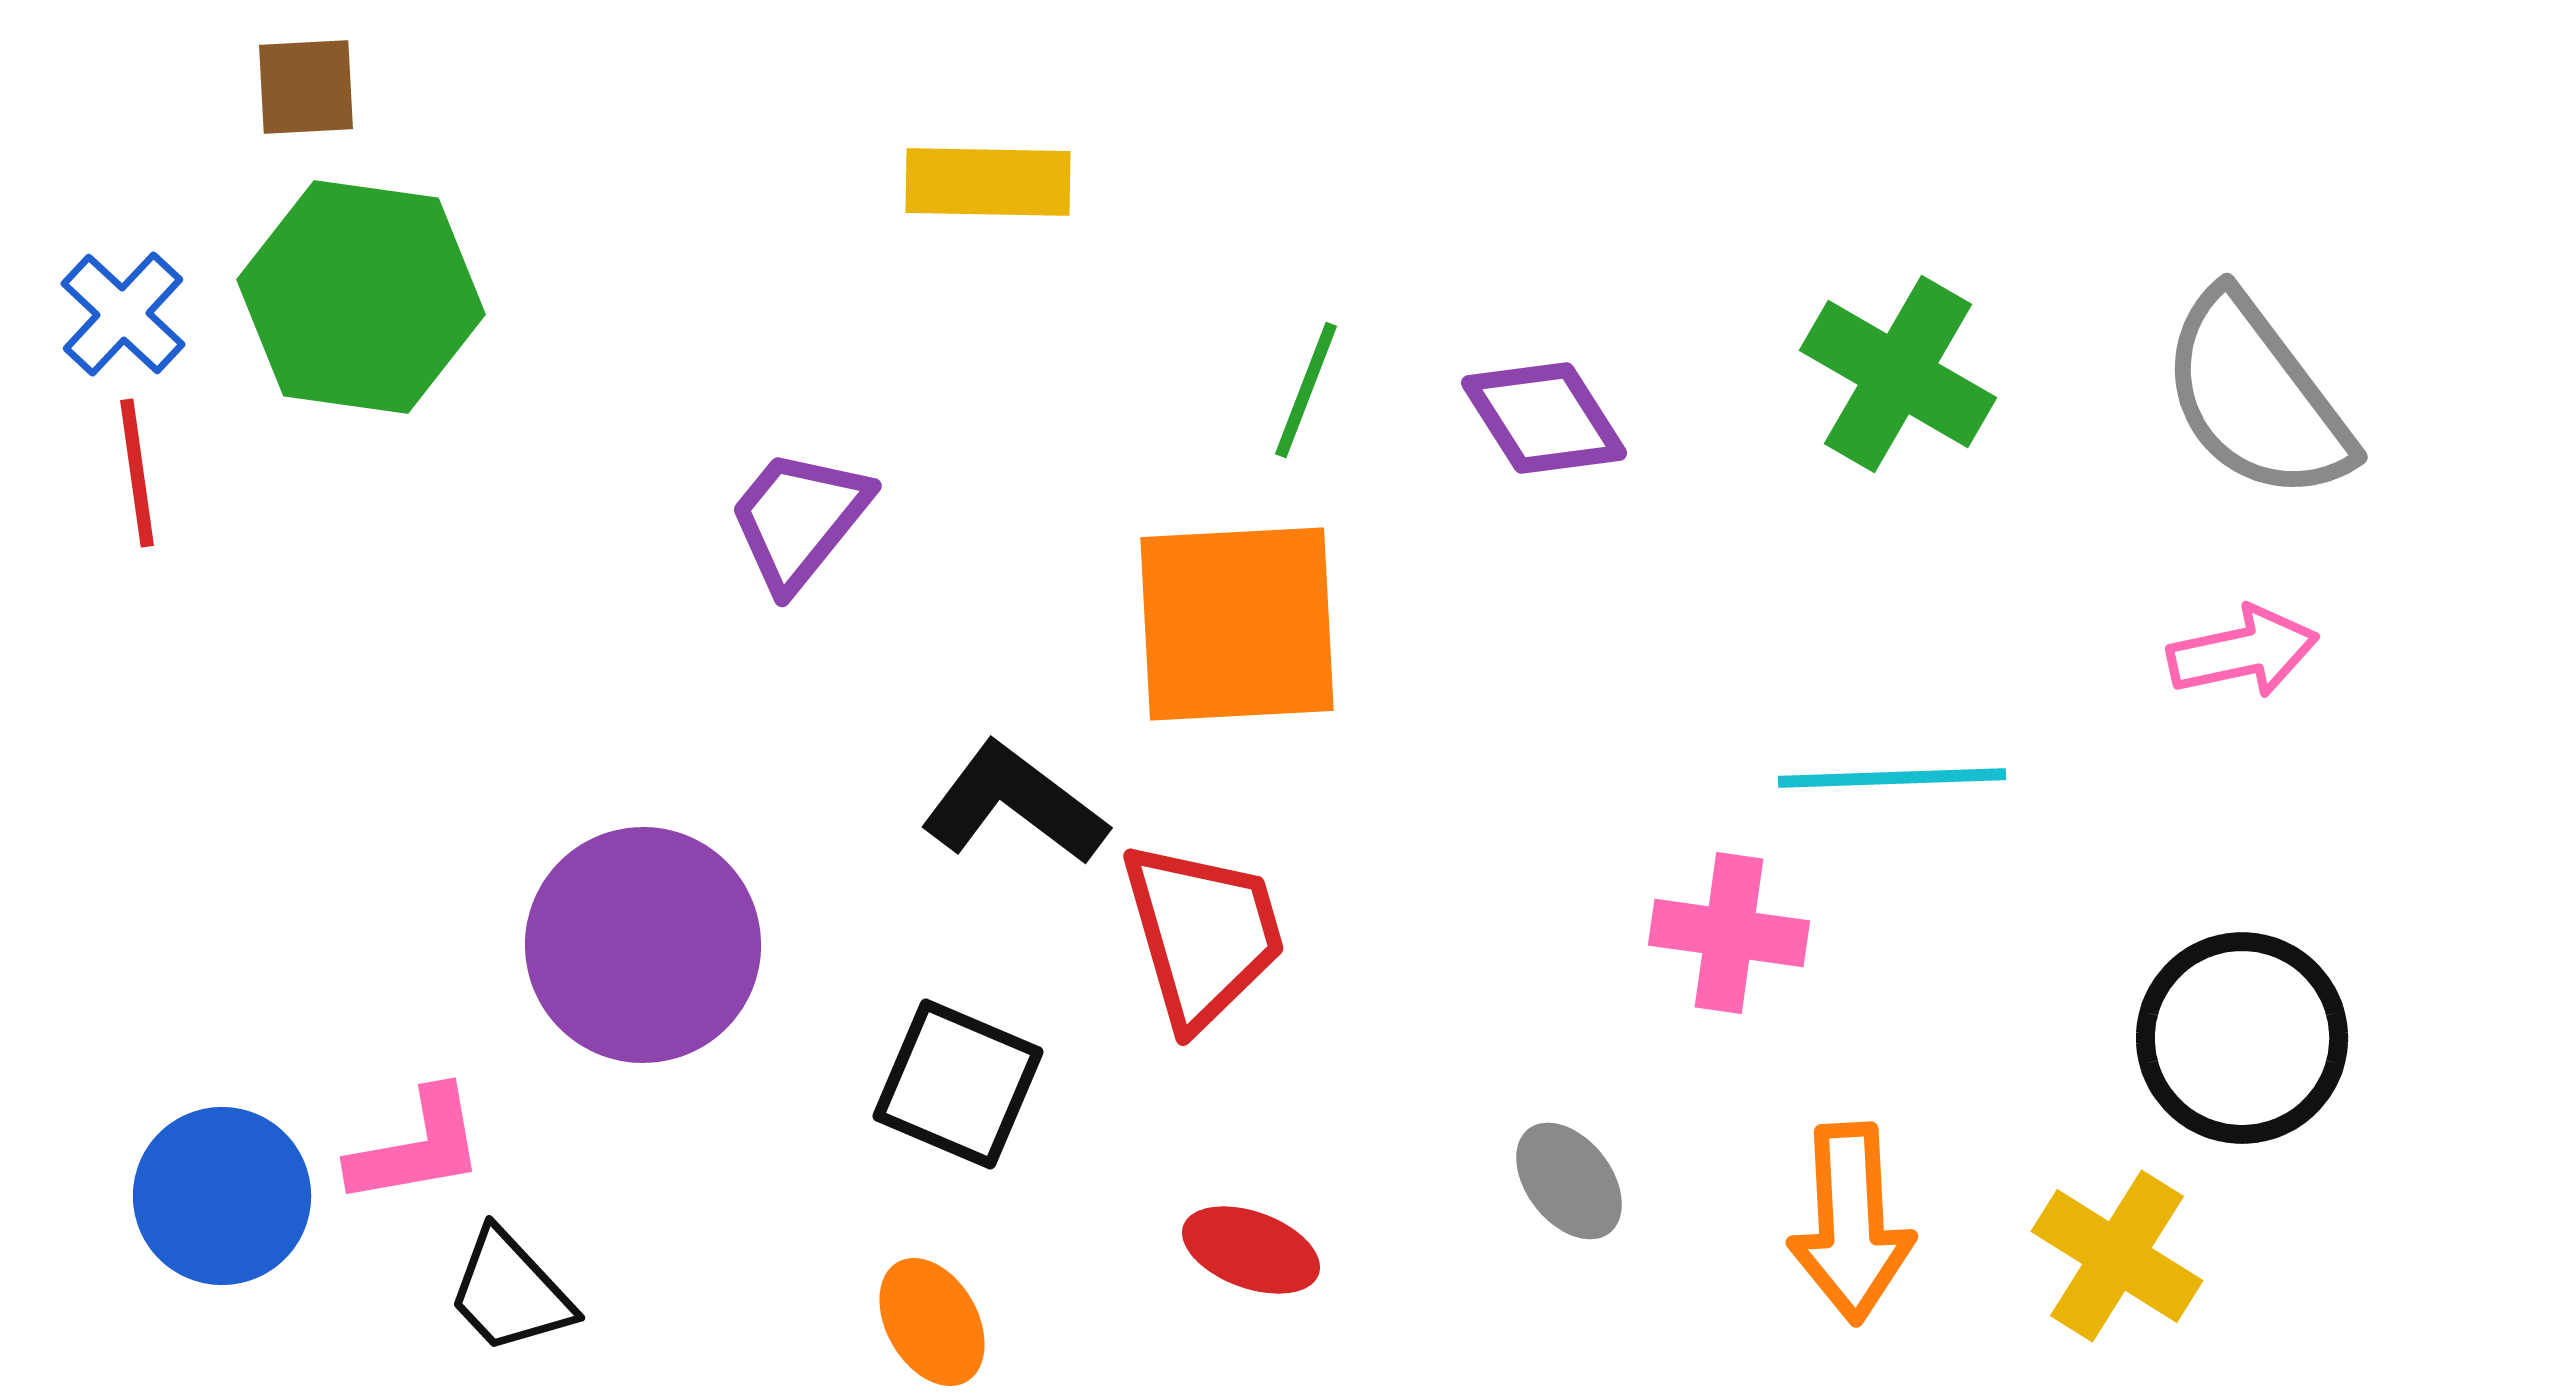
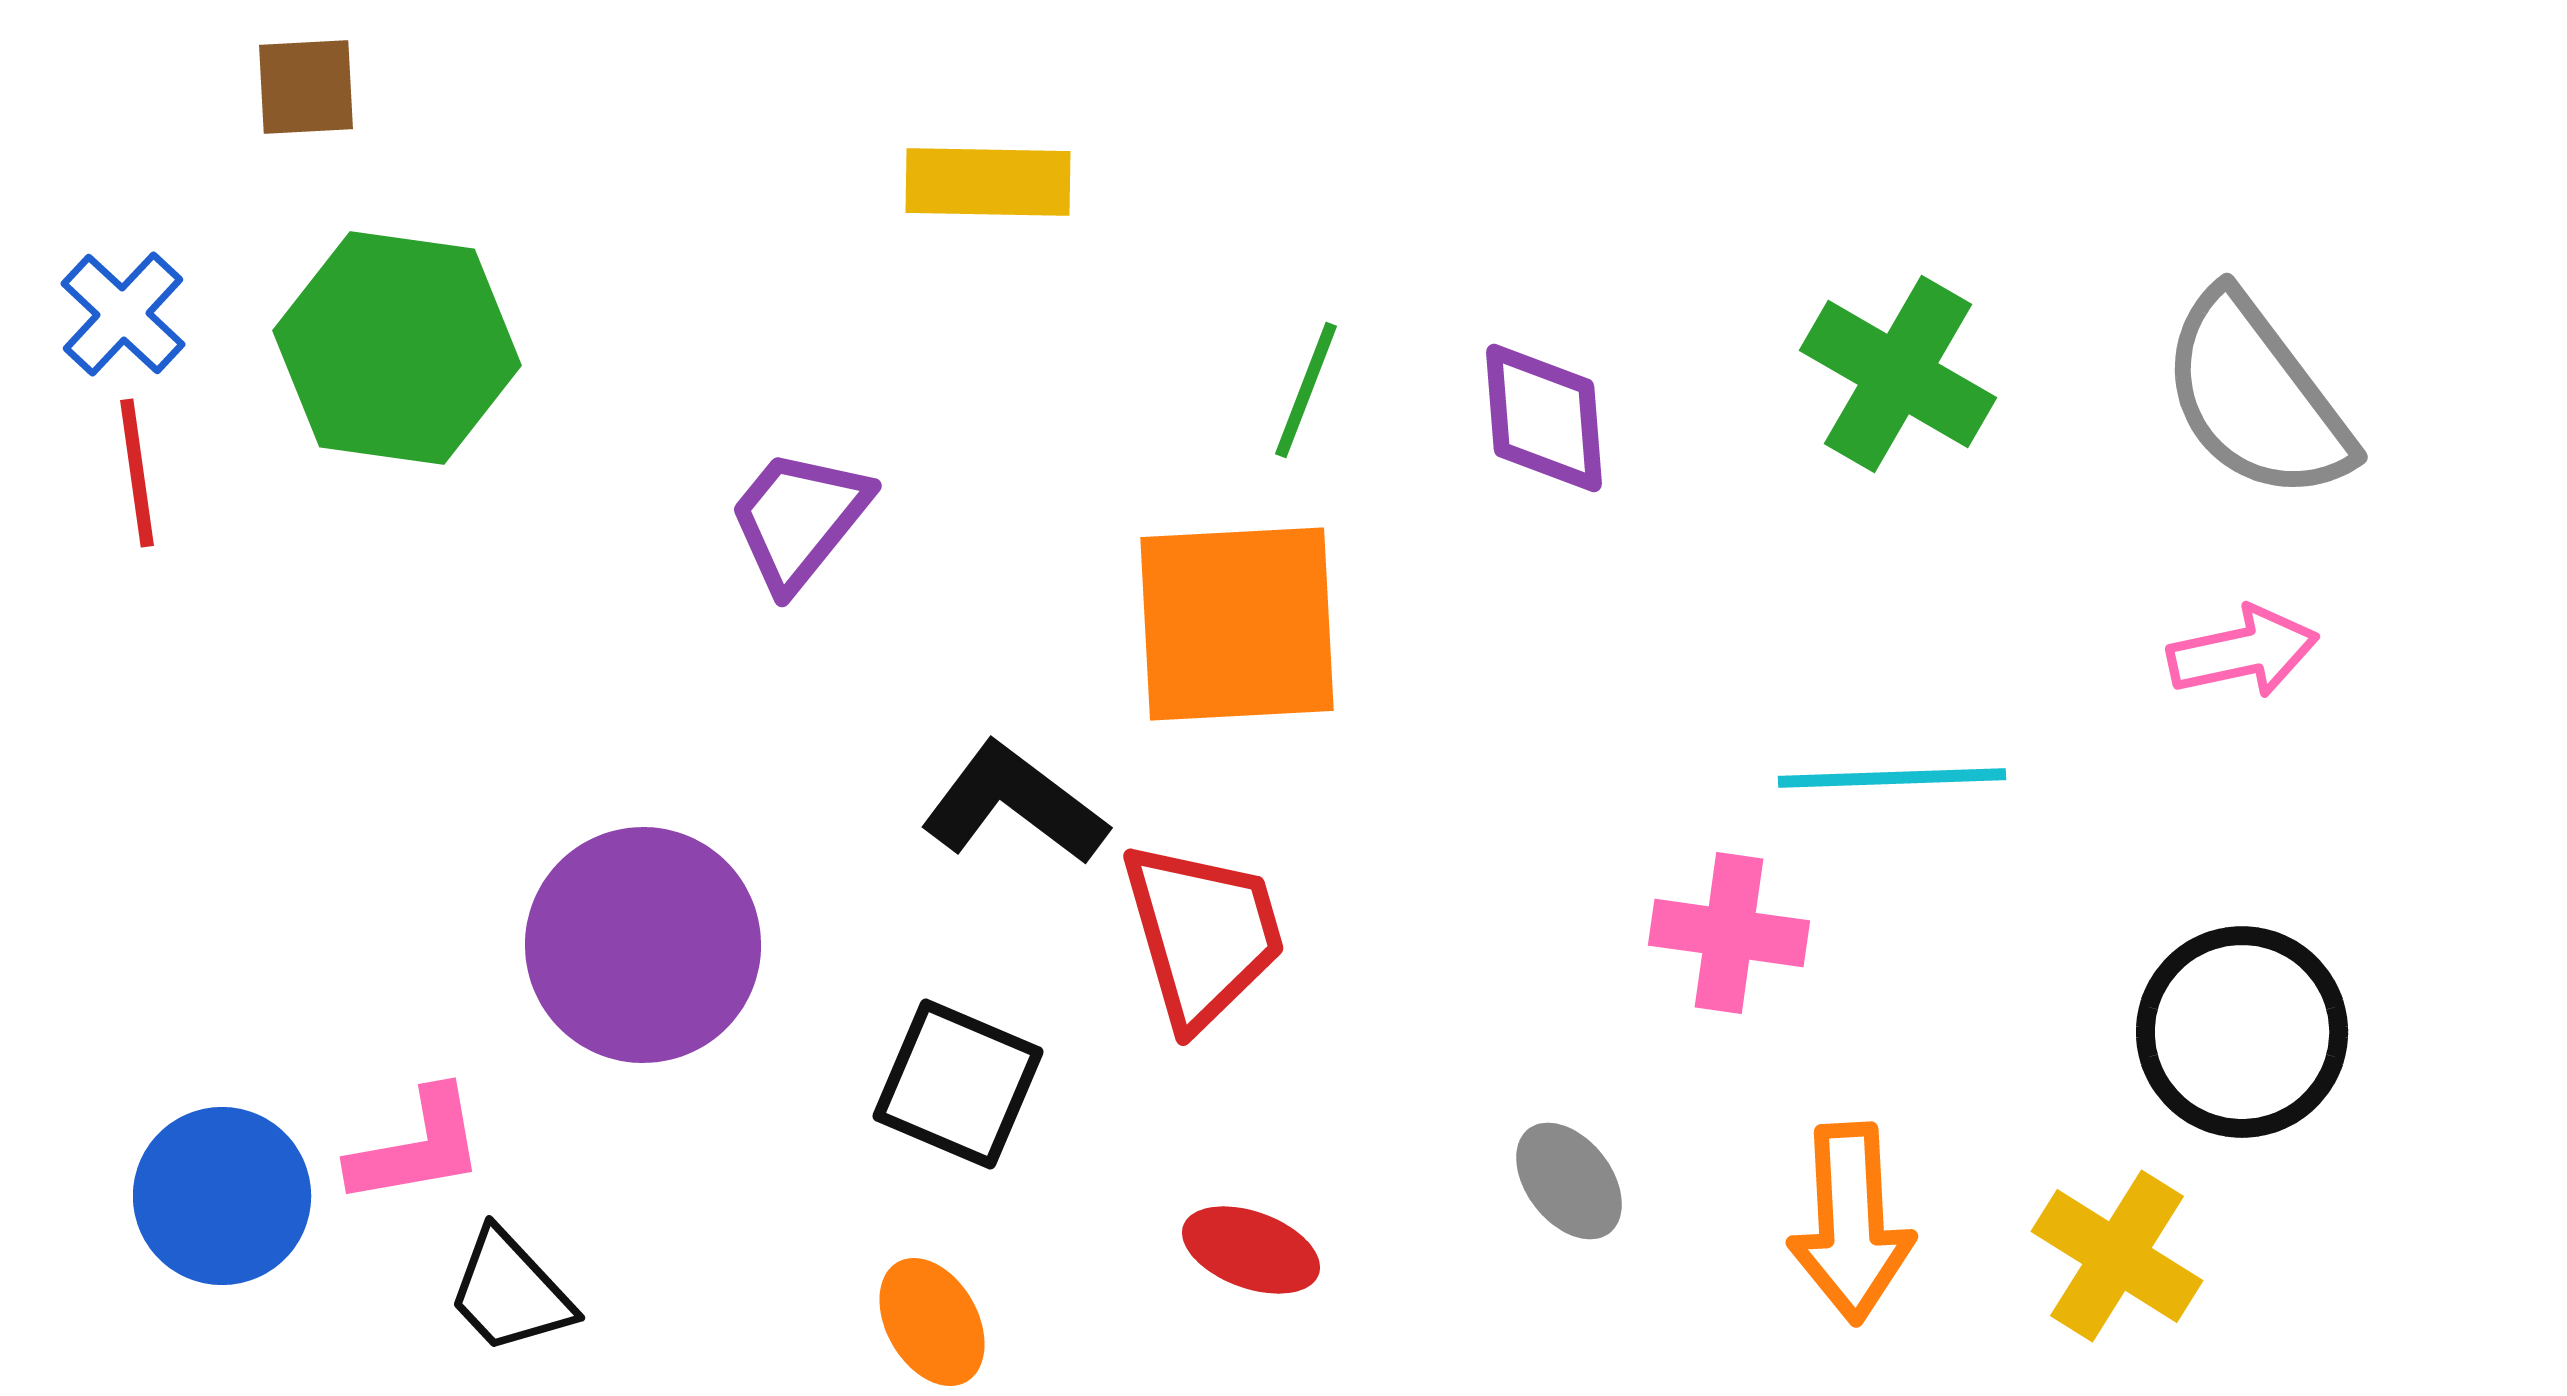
green hexagon: moved 36 px right, 51 px down
purple diamond: rotated 28 degrees clockwise
black circle: moved 6 px up
